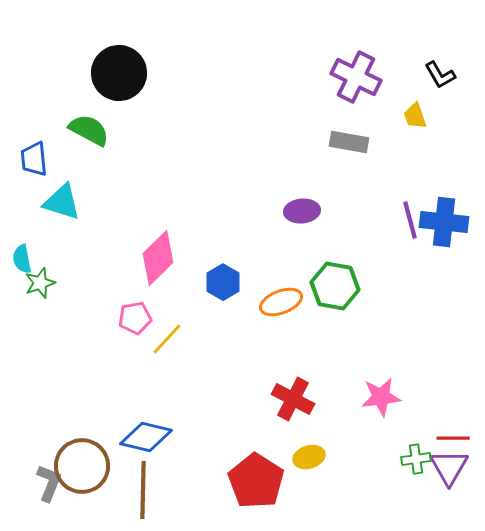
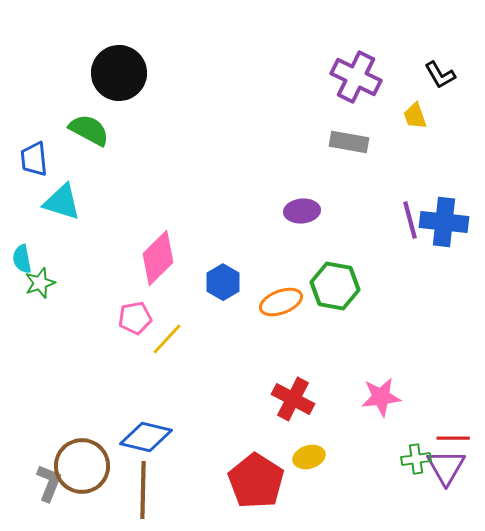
purple triangle: moved 3 px left
